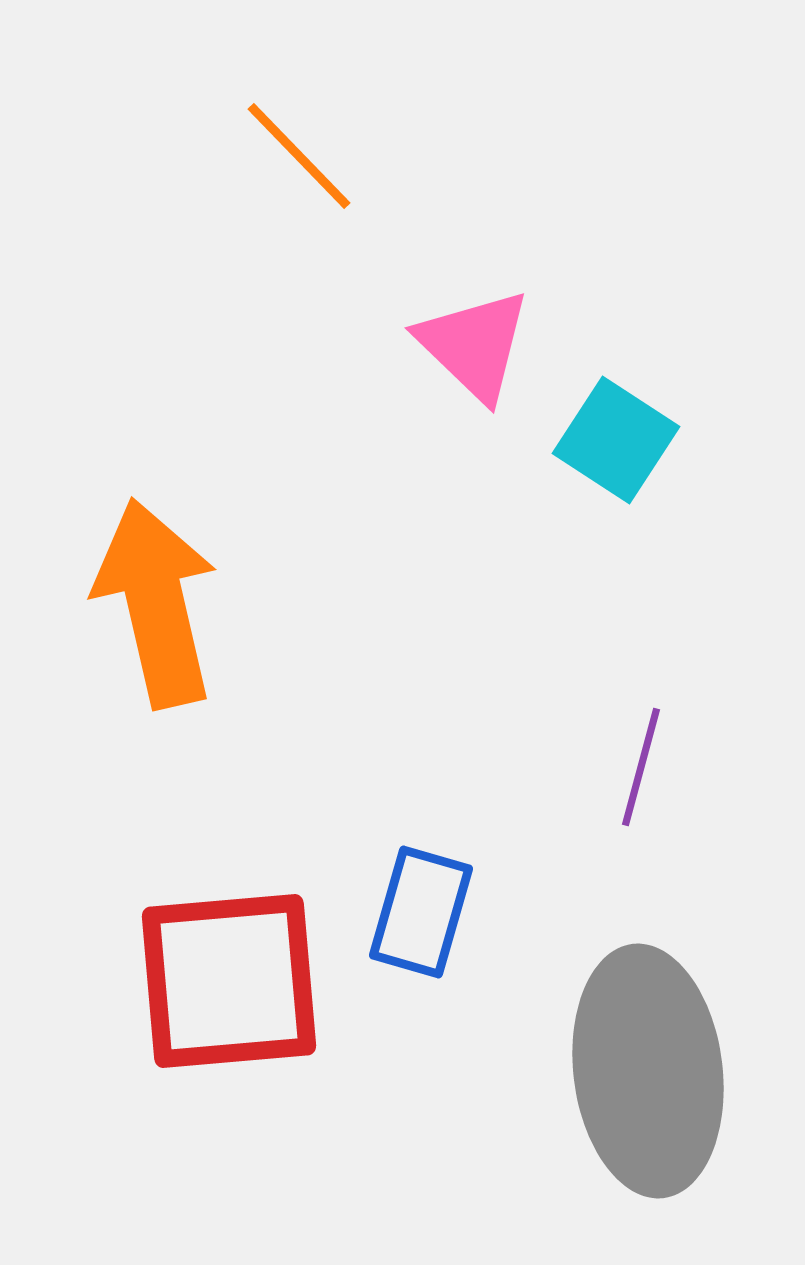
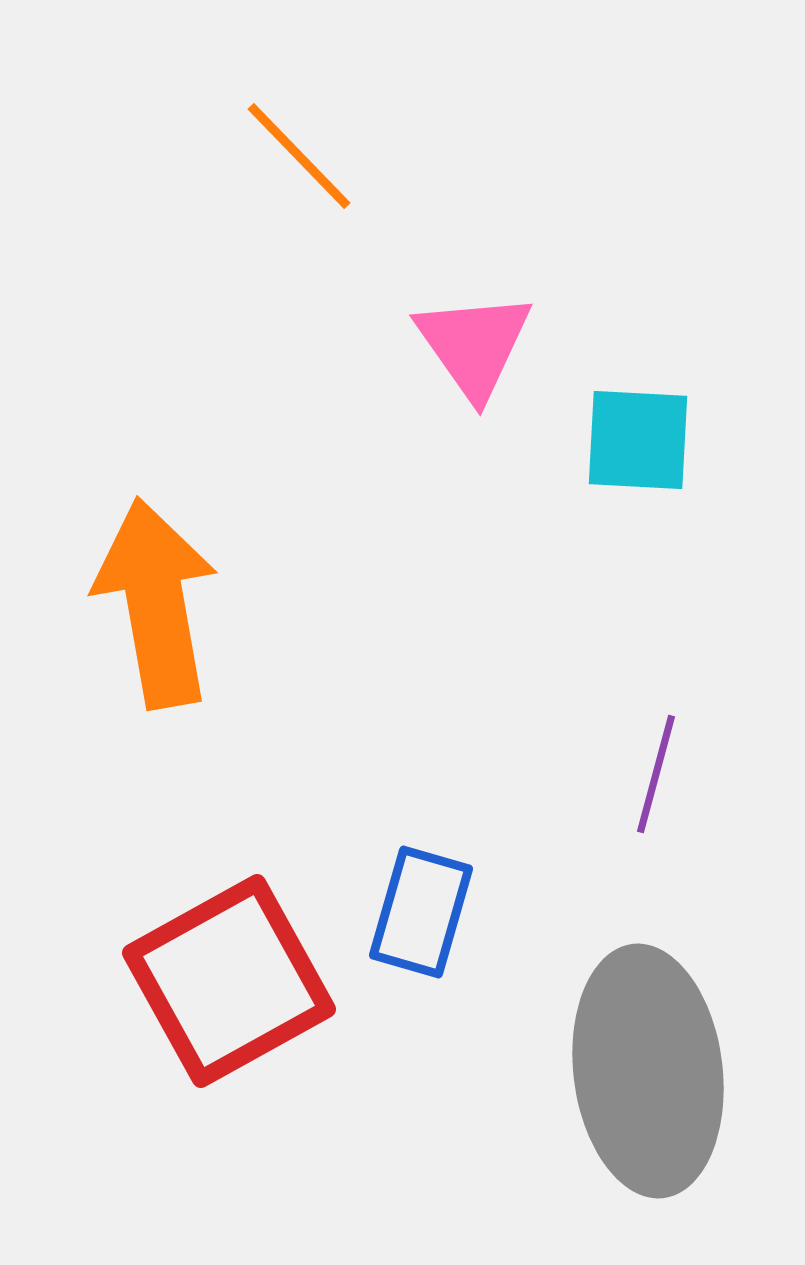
pink triangle: rotated 11 degrees clockwise
cyan square: moved 22 px right; rotated 30 degrees counterclockwise
orange arrow: rotated 3 degrees clockwise
purple line: moved 15 px right, 7 px down
red square: rotated 24 degrees counterclockwise
